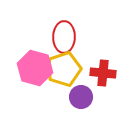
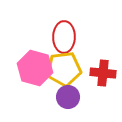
yellow pentagon: rotated 12 degrees clockwise
purple circle: moved 13 px left
